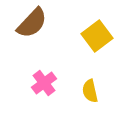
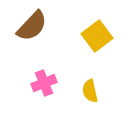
brown semicircle: moved 3 px down
pink cross: rotated 15 degrees clockwise
